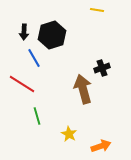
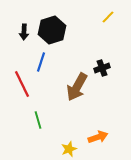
yellow line: moved 11 px right, 7 px down; rotated 56 degrees counterclockwise
black hexagon: moved 5 px up
blue line: moved 7 px right, 4 px down; rotated 48 degrees clockwise
red line: rotated 32 degrees clockwise
brown arrow: moved 6 px left, 2 px up; rotated 136 degrees counterclockwise
green line: moved 1 px right, 4 px down
yellow star: moved 15 px down; rotated 21 degrees clockwise
orange arrow: moved 3 px left, 9 px up
